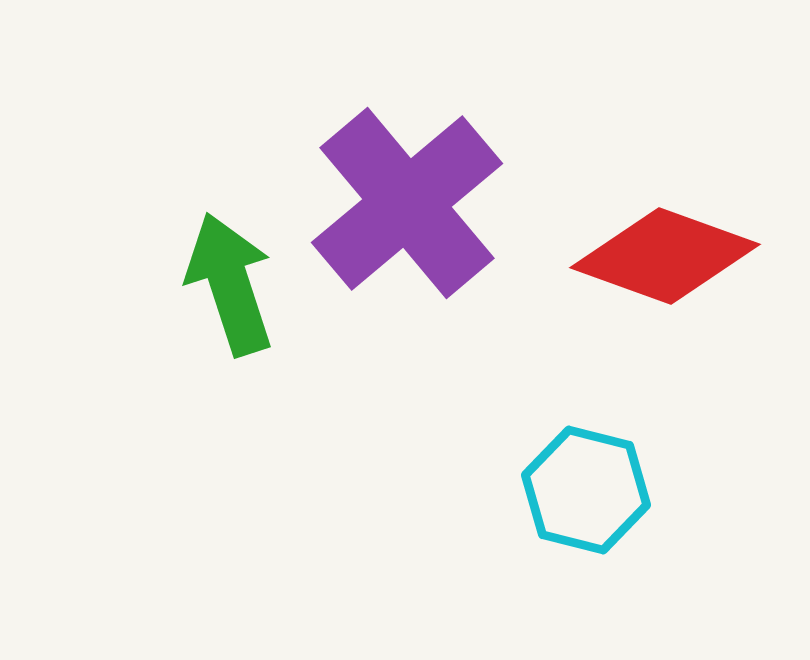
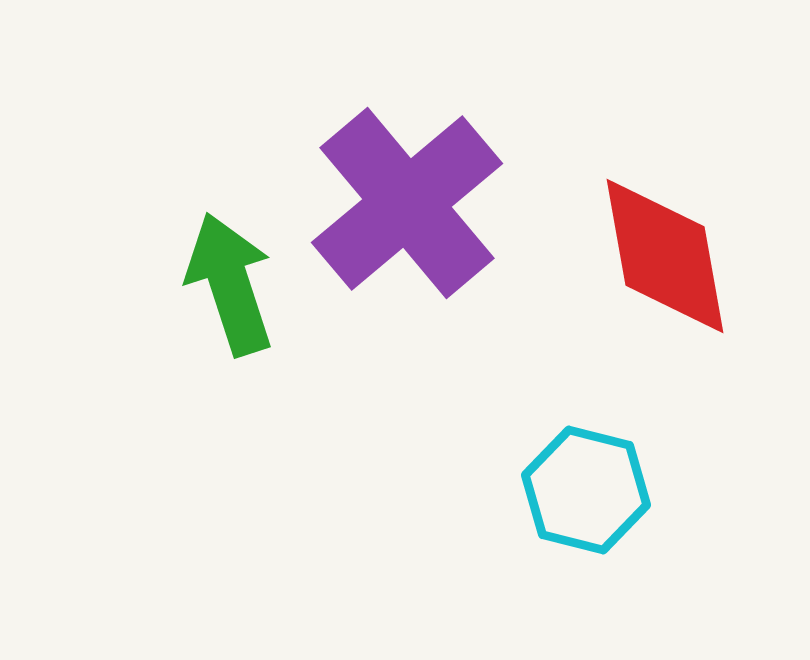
red diamond: rotated 60 degrees clockwise
